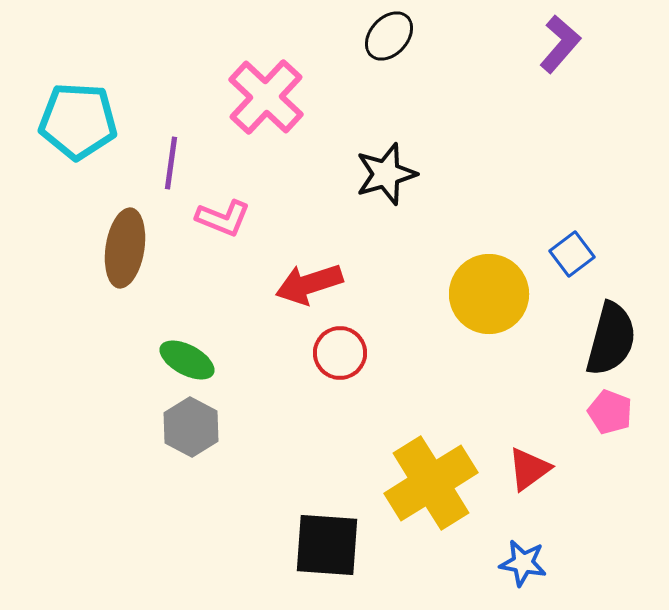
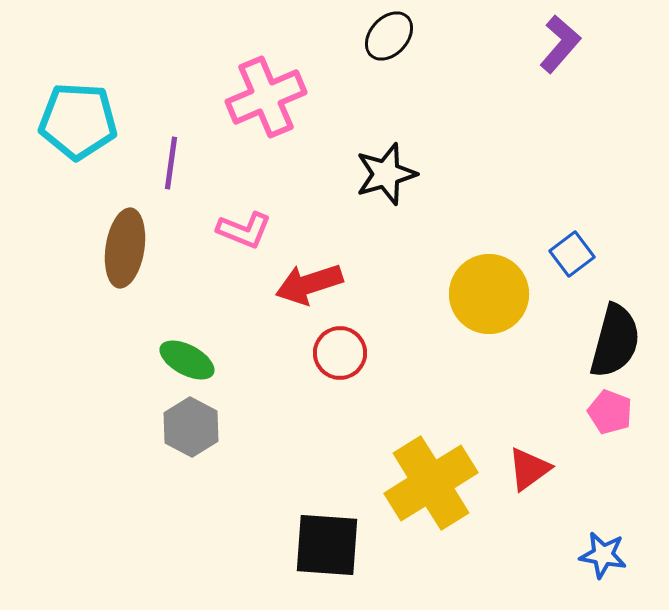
pink cross: rotated 24 degrees clockwise
pink L-shape: moved 21 px right, 12 px down
black semicircle: moved 4 px right, 2 px down
blue star: moved 80 px right, 8 px up
